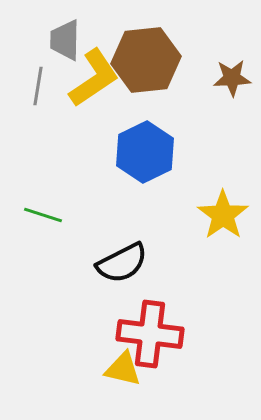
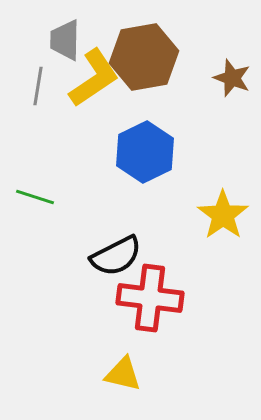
brown hexagon: moved 2 px left, 3 px up; rotated 4 degrees counterclockwise
brown star: rotated 24 degrees clockwise
green line: moved 8 px left, 18 px up
black semicircle: moved 6 px left, 7 px up
red cross: moved 36 px up
yellow triangle: moved 5 px down
